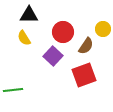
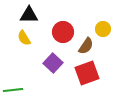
purple square: moved 7 px down
red square: moved 3 px right, 2 px up
